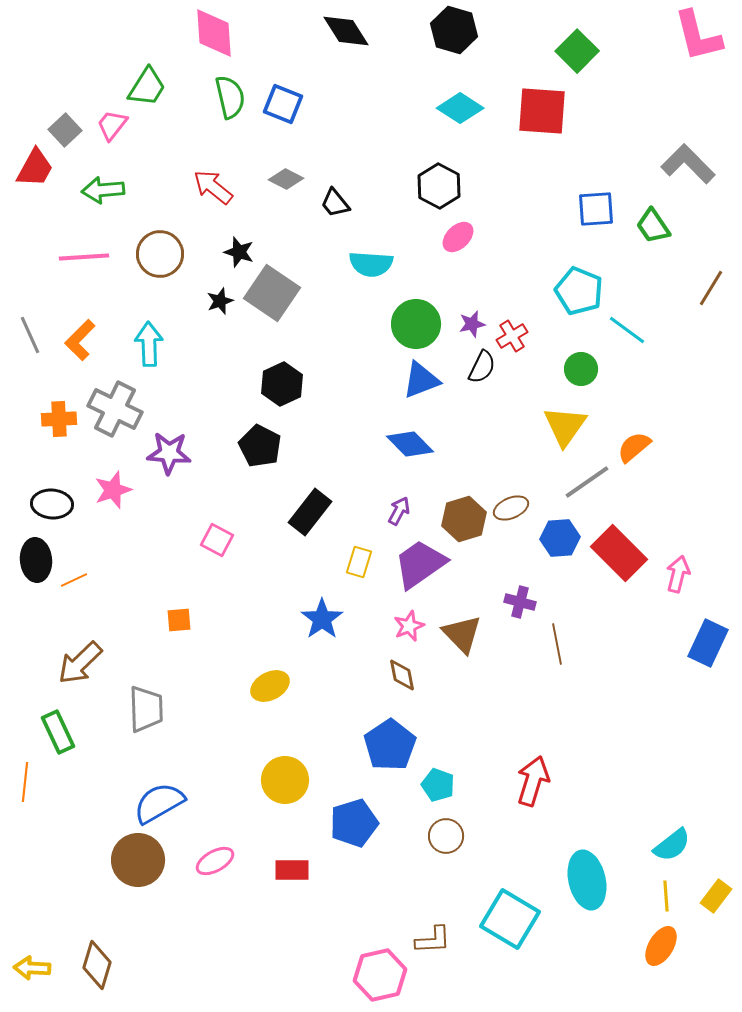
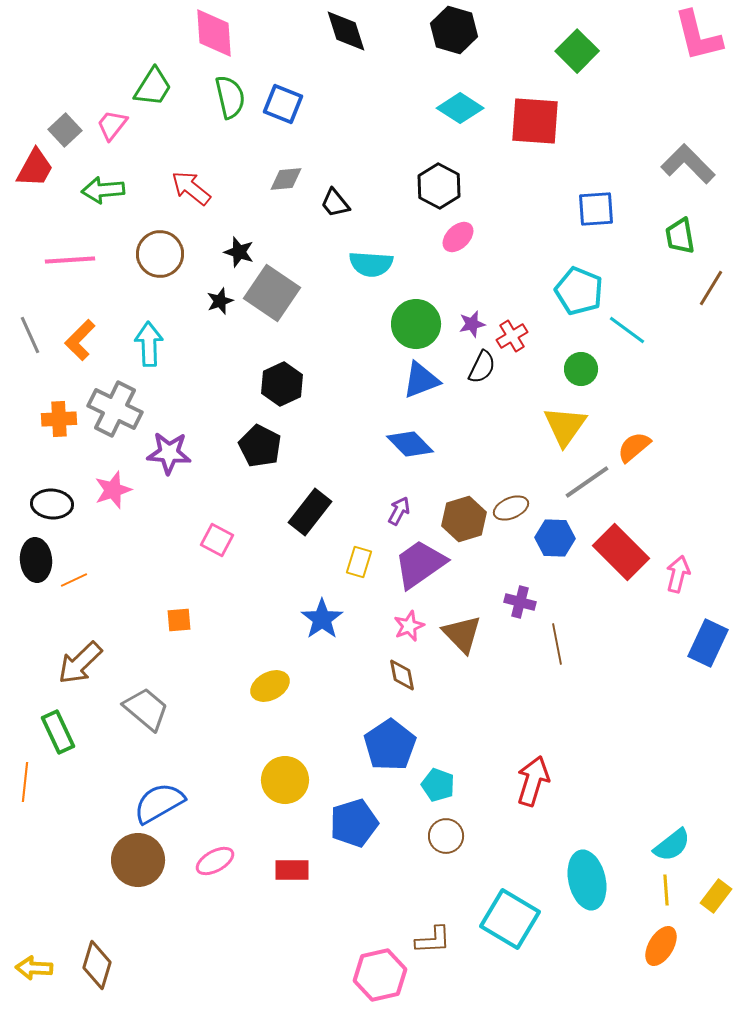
black diamond at (346, 31): rotated 15 degrees clockwise
green trapezoid at (147, 87): moved 6 px right
red square at (542, 111): moved 7 px left, 10 px down
gray diamond at (286, 179): rotated 32 degrees counterclockwise
red arrow at (213, 187): moved 22 px left, 1 px down
green trapezoid at (653, 226): moved 27 px right, 10 px down; rotated 24 degrees clockwise
pink line at (84, 257): moved 14 px left, 3 px down
blue hexagon at (560, 538): moved 5 px left; rotated 6 degrees clockwise
red rectangle at (619, 553): moved 2 px right, 1 px up
gray trapezoid at (146, 709): rotated 48 degrees counterclockwise
yellow line at (666, 896): moved 6 px up
yellow arrow at (32, 968): moved 2 px right
